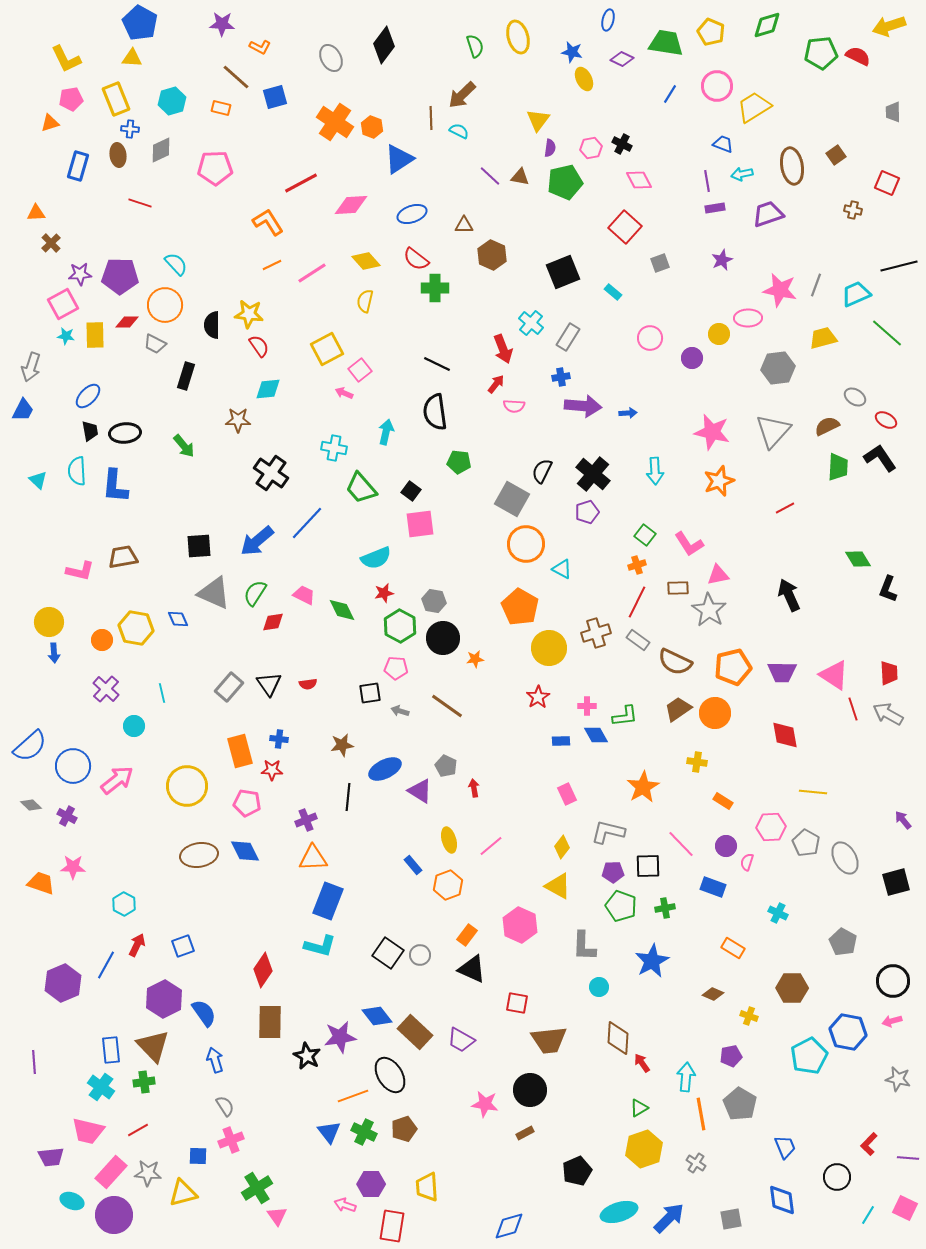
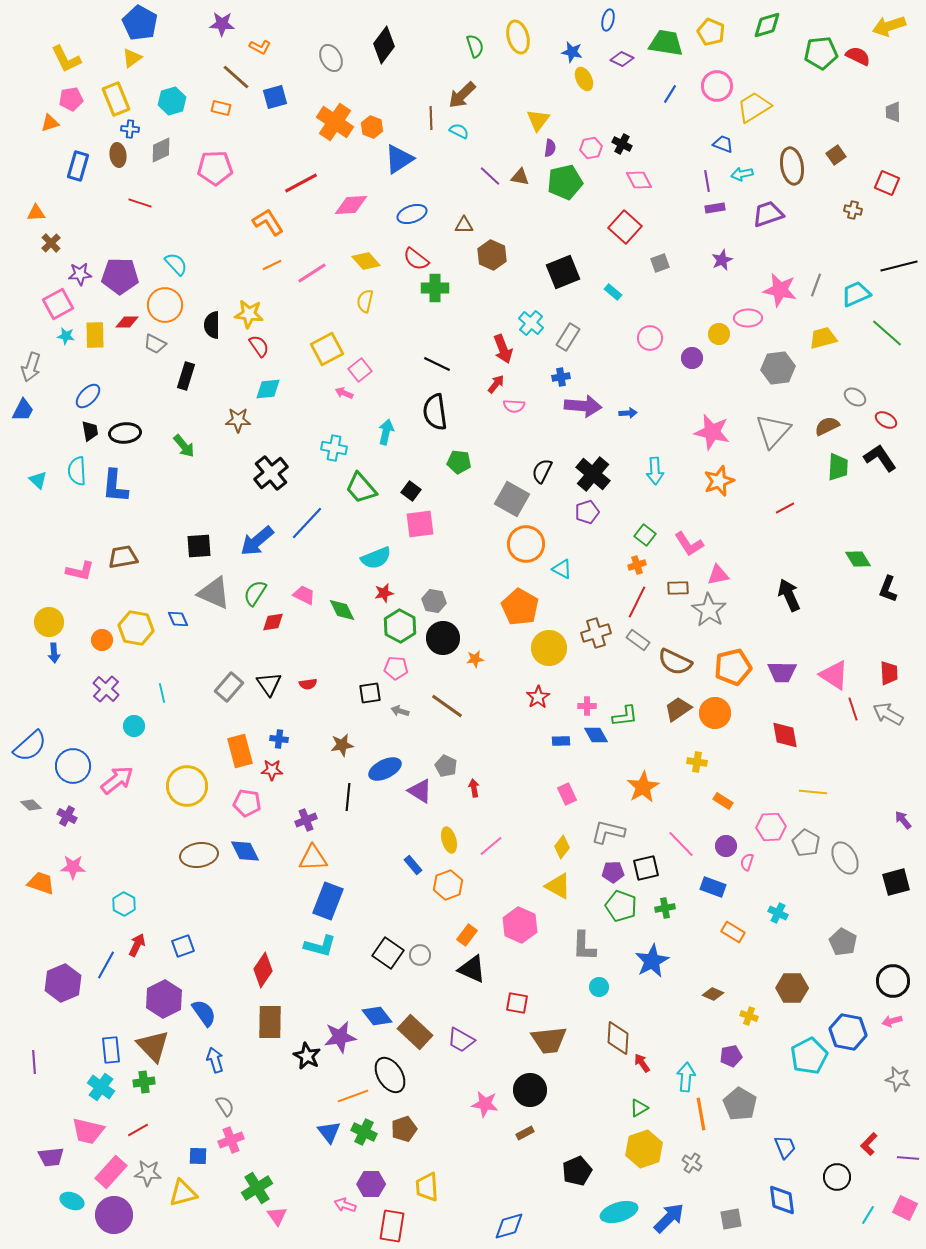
yellow triangle at (132, 58): rotated 40 degrees counterclockwise
pink square at (63, 304): moved 5 px left
black cross at (271, 473): rotated 16 degrees clockwise
black square at (648, 866): moved 2 px left, 2 px down; rotated 12 degrees counterclockwise
orange rectangle at (733, 948): moved 16 px up
gray cross at (696, 1163): moved 4 px left
